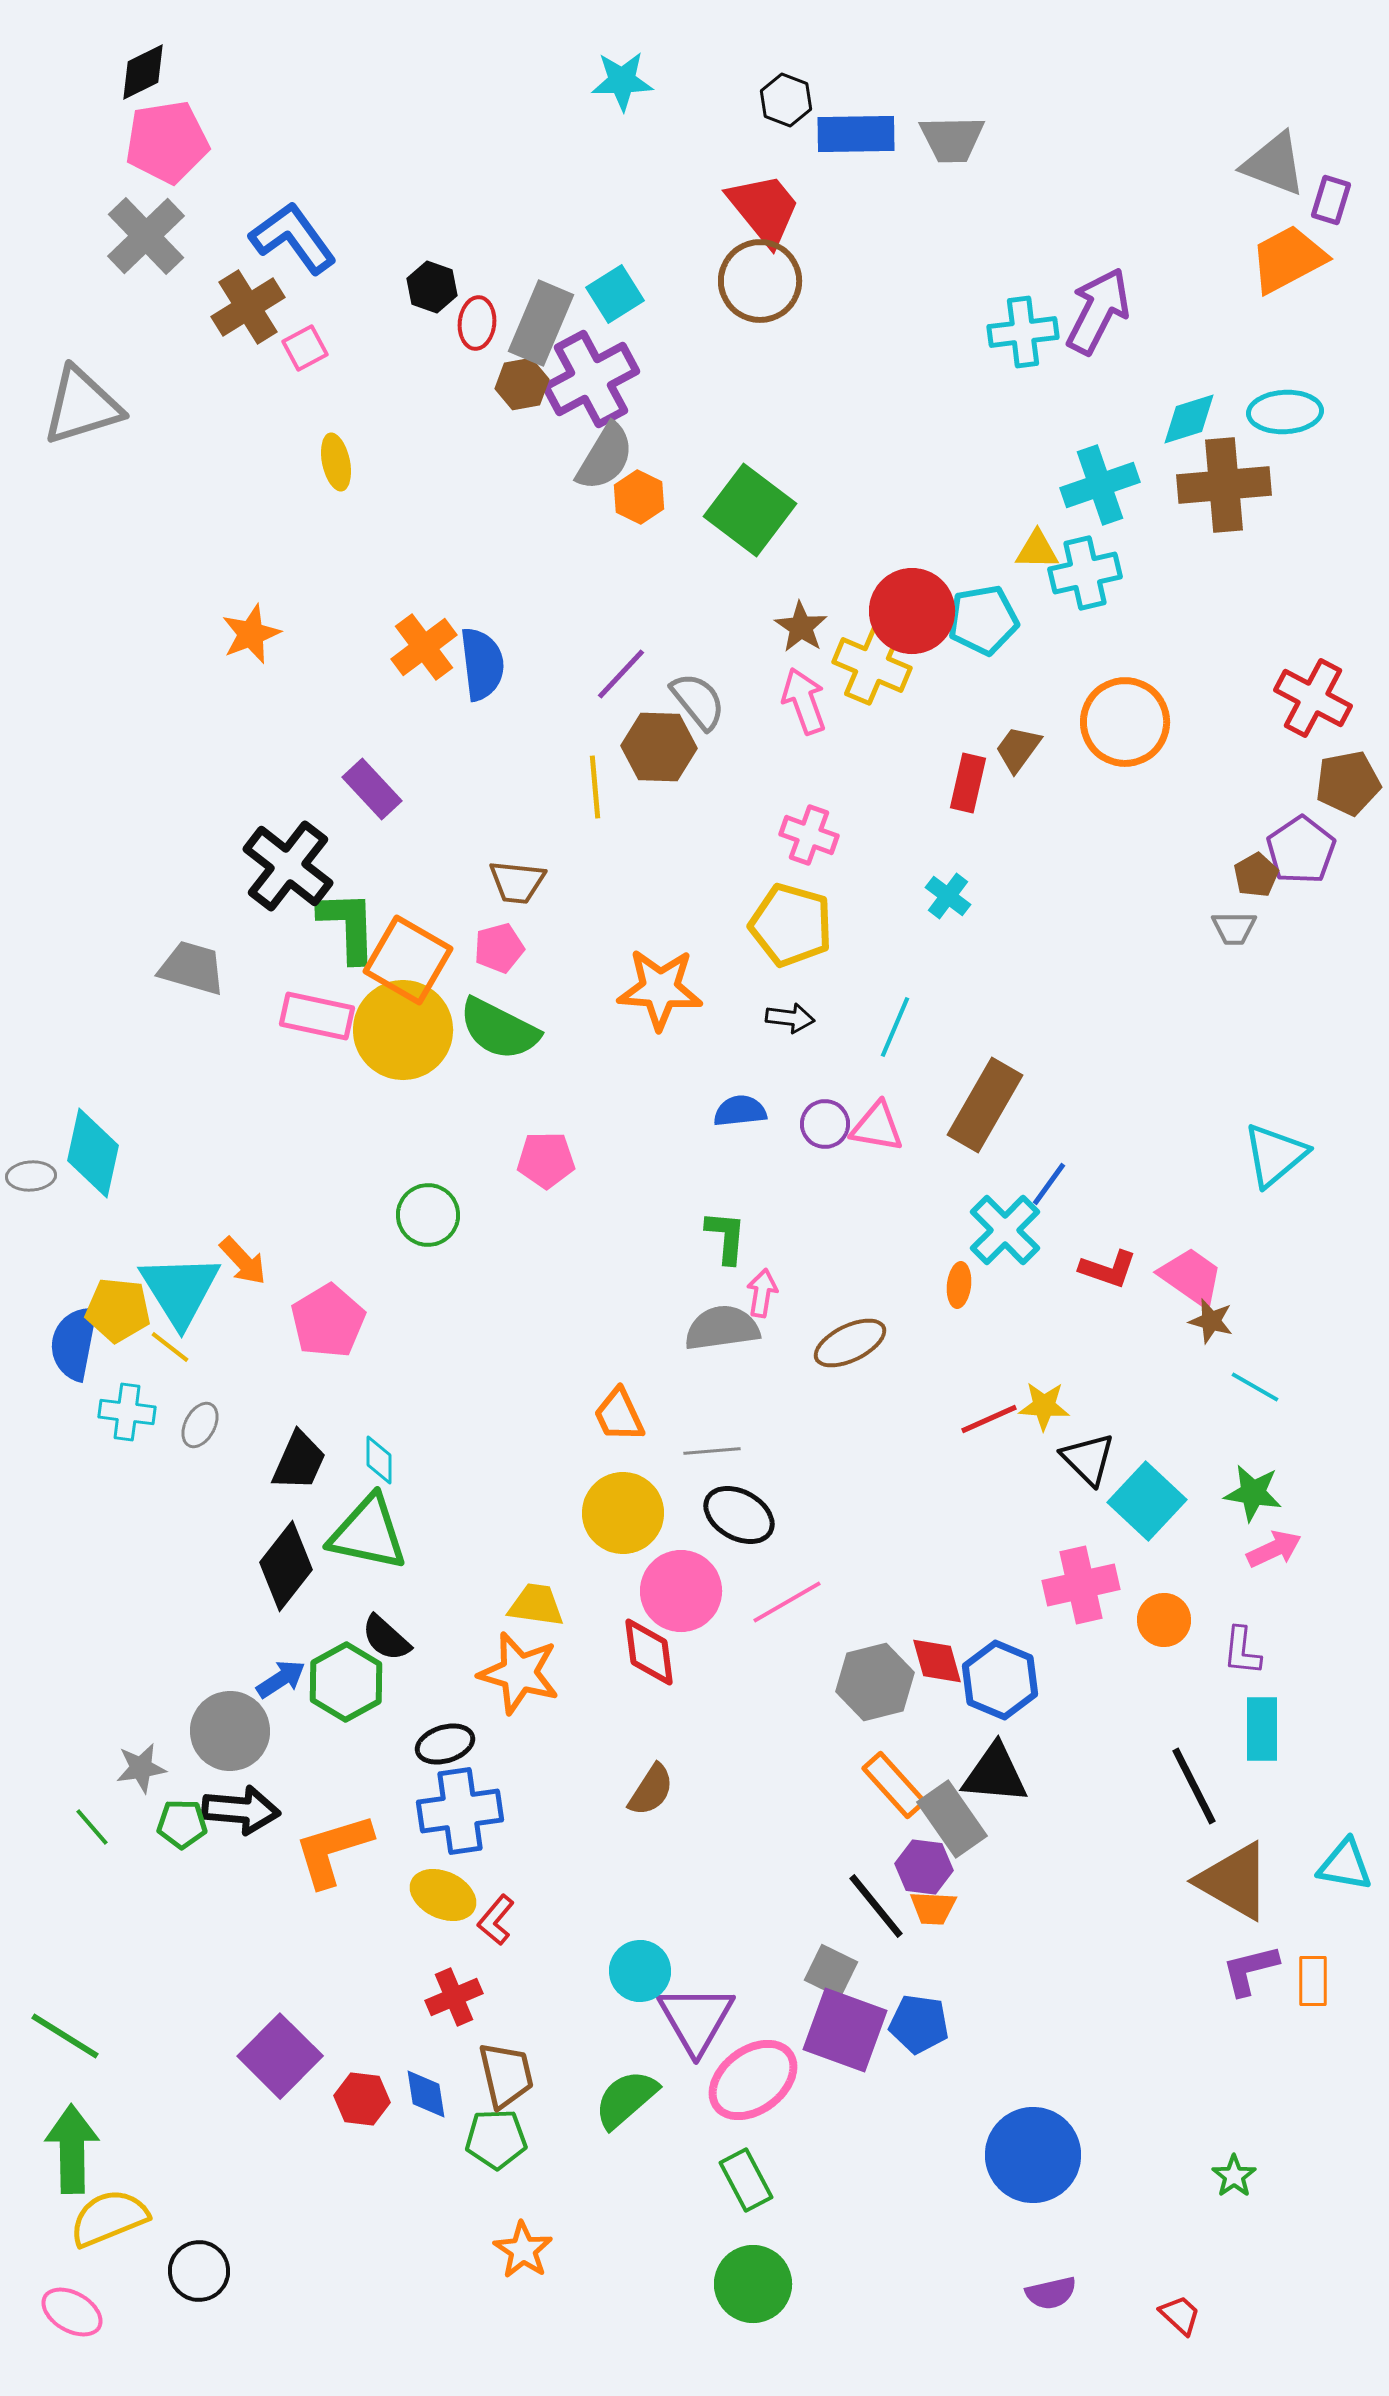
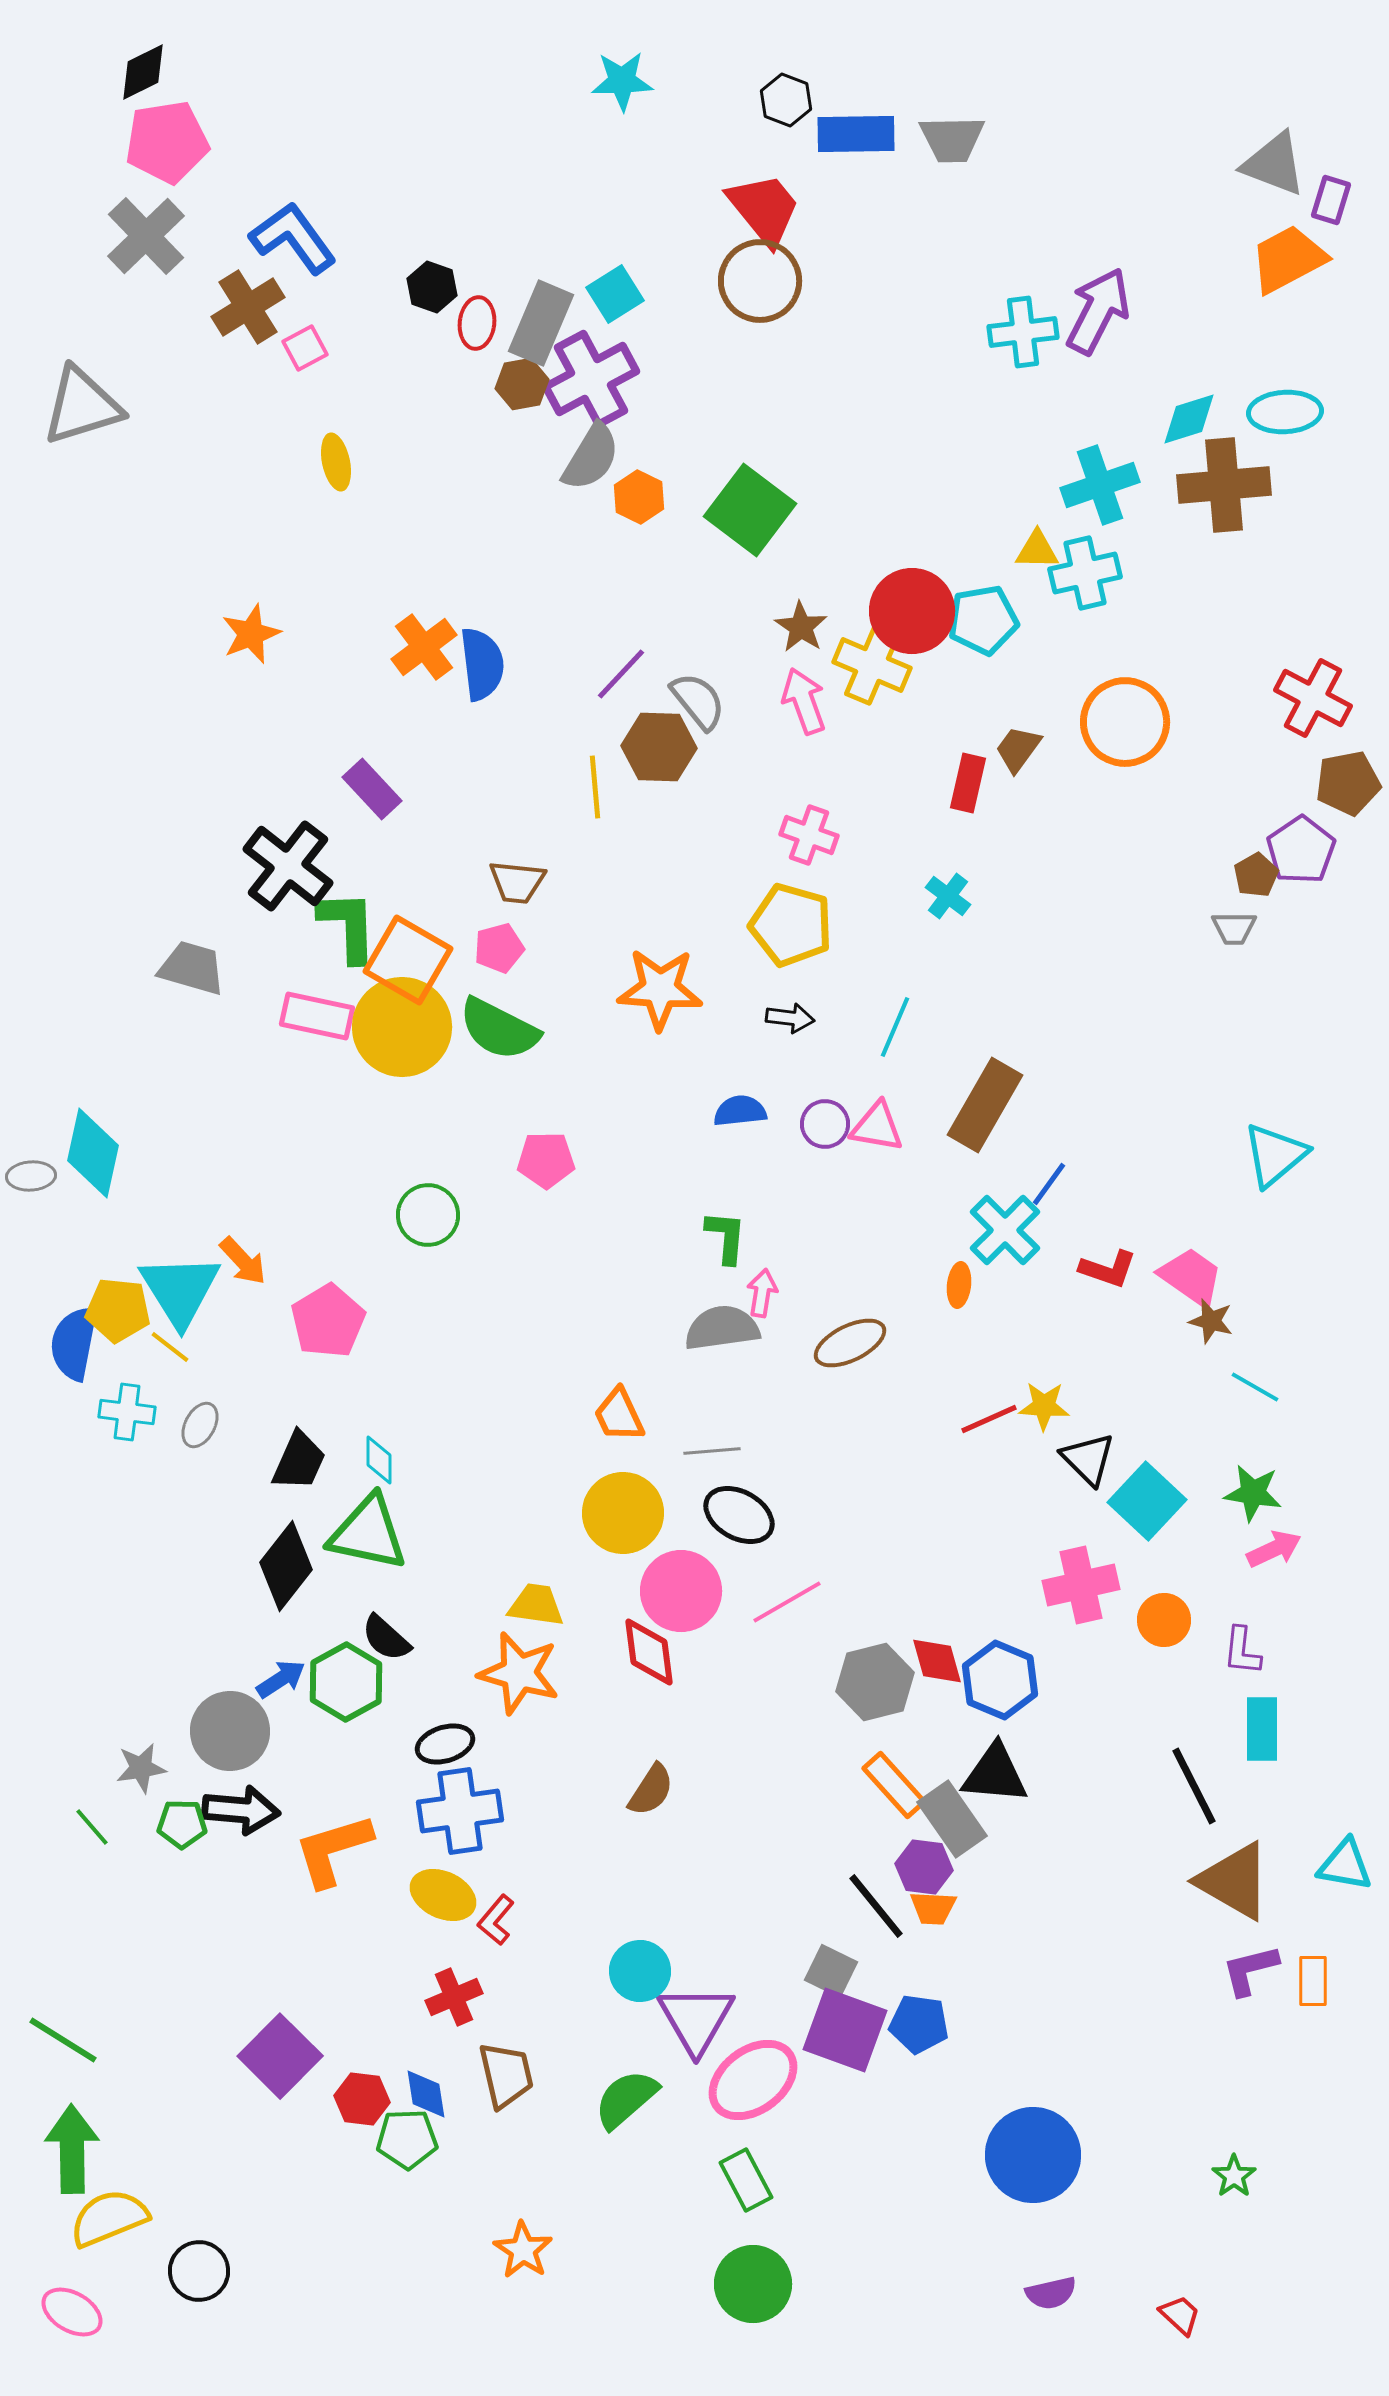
gray semicircle at (605, 457): moved 14 px left
yellow circle at (403, 1030): moved 1 px left, 3 px up
green line at (65, 2036): moved 2 px left, 4 px down
green pentagon at (496, 2139): moved 89 px left
